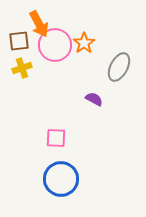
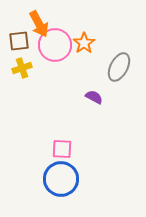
purple semicircle: moved 2 px up
pink square: moved 6 px right, 11 px down
